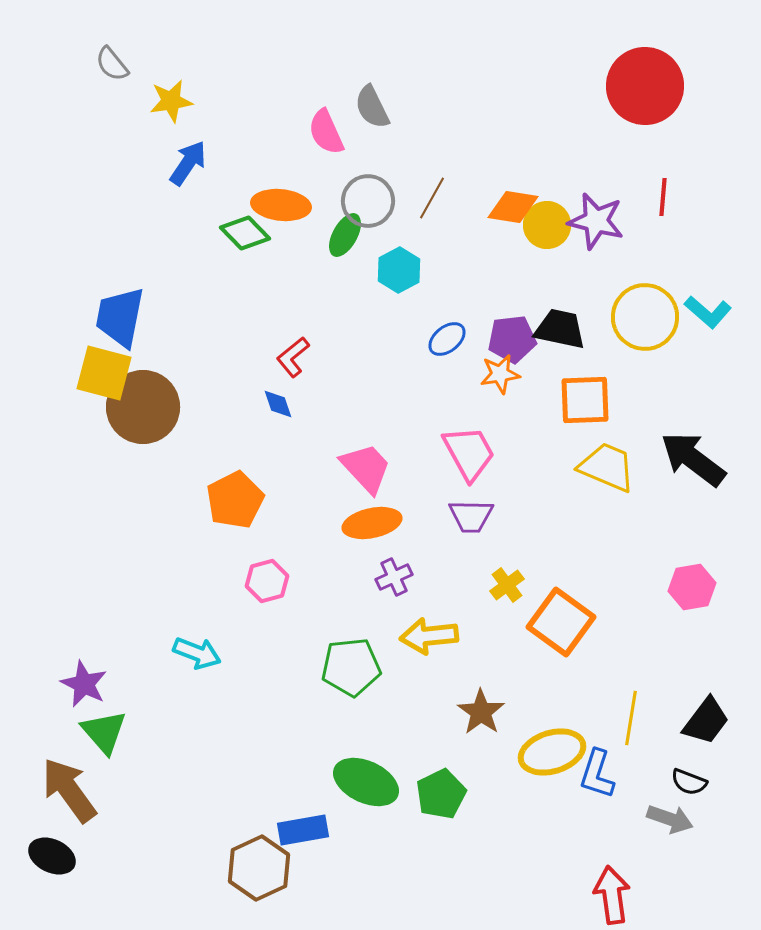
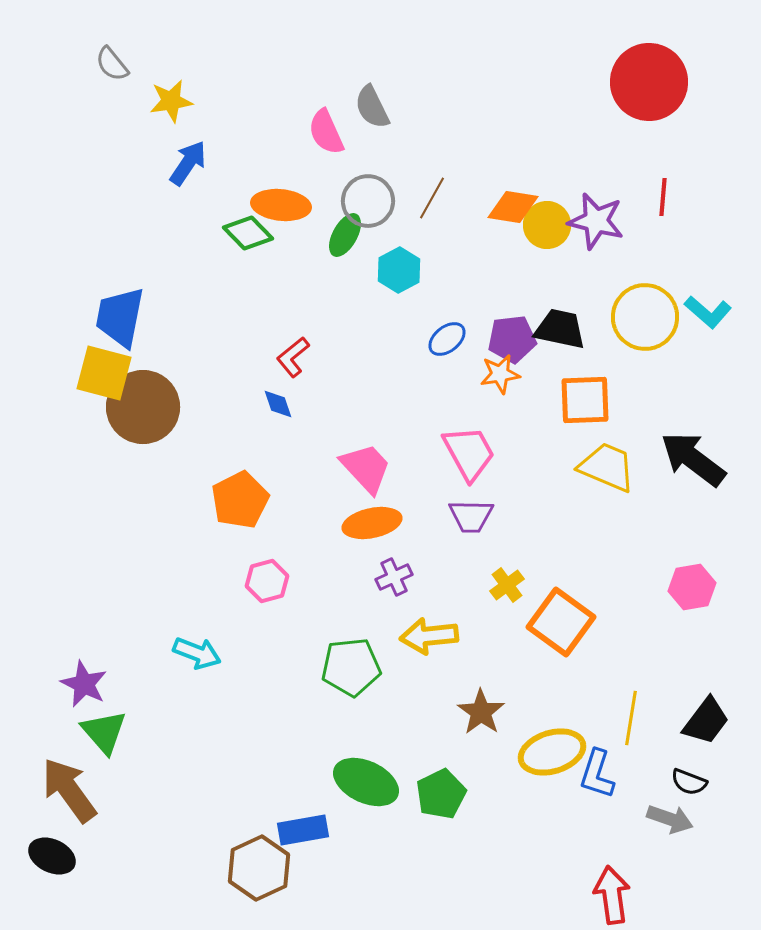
red circle at (645, 86): moved 4 px right, 4 px up
green diamond at (245, 233): moved 3 px right
orange pentagon at (235, 500): moved 5 px right
